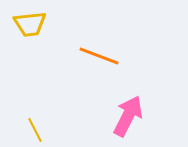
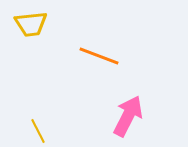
yellow trapezoid: moved 1 px right
yellow line: moved 3 px right, 1 px down
